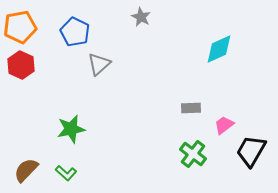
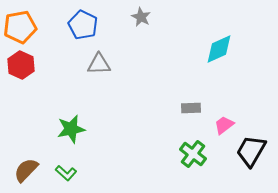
blue pentagon: moved 8 px right, 7 px up
gray triangle: rotated 40 degrees clockwise
